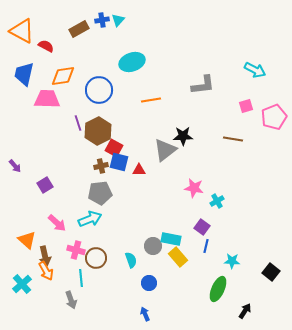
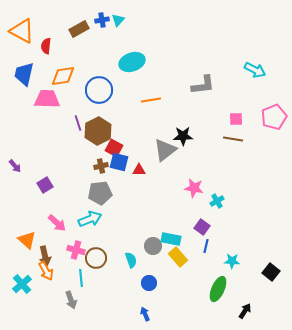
red semicircle at (46, 46): rotated 112 degrees counterclockwise
pink square at (246, 106): moved 10 px left, 13 px down; rotated 16 degrees clockwise
